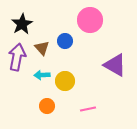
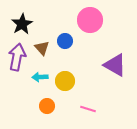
cyan arrow: moved 2 px left, 2 px down
pink line: rotated 28 degrees clockwise
